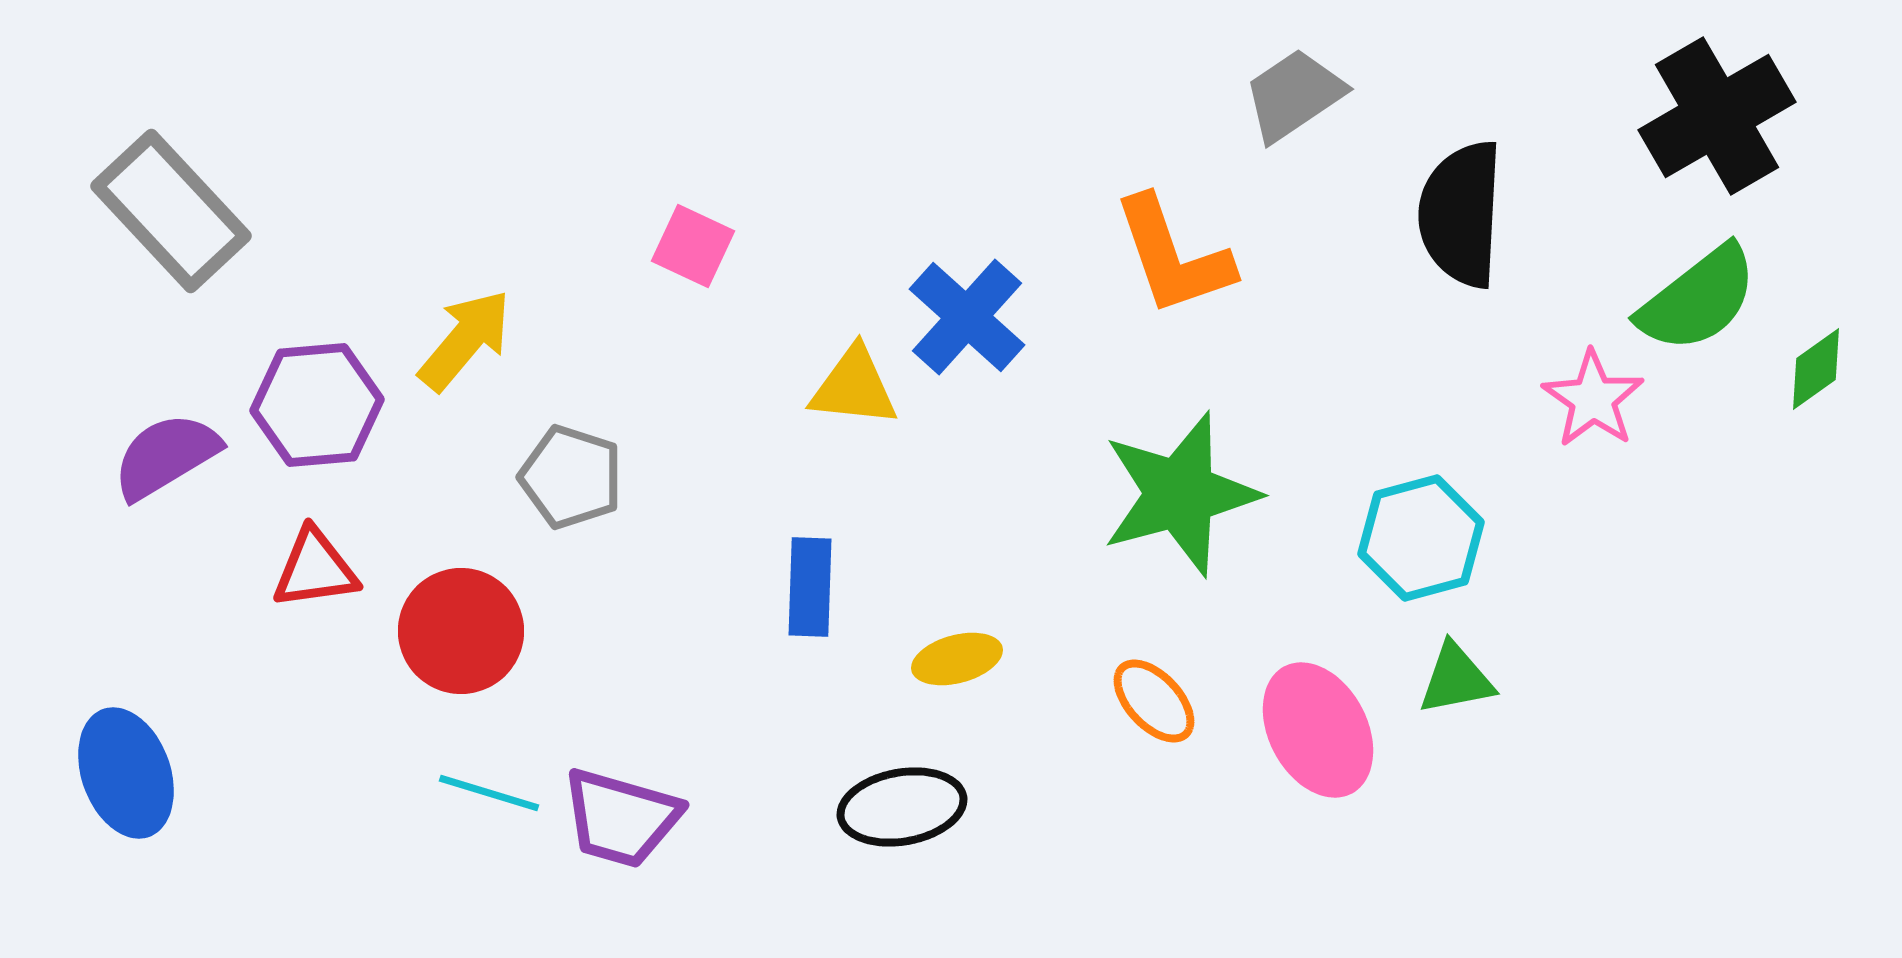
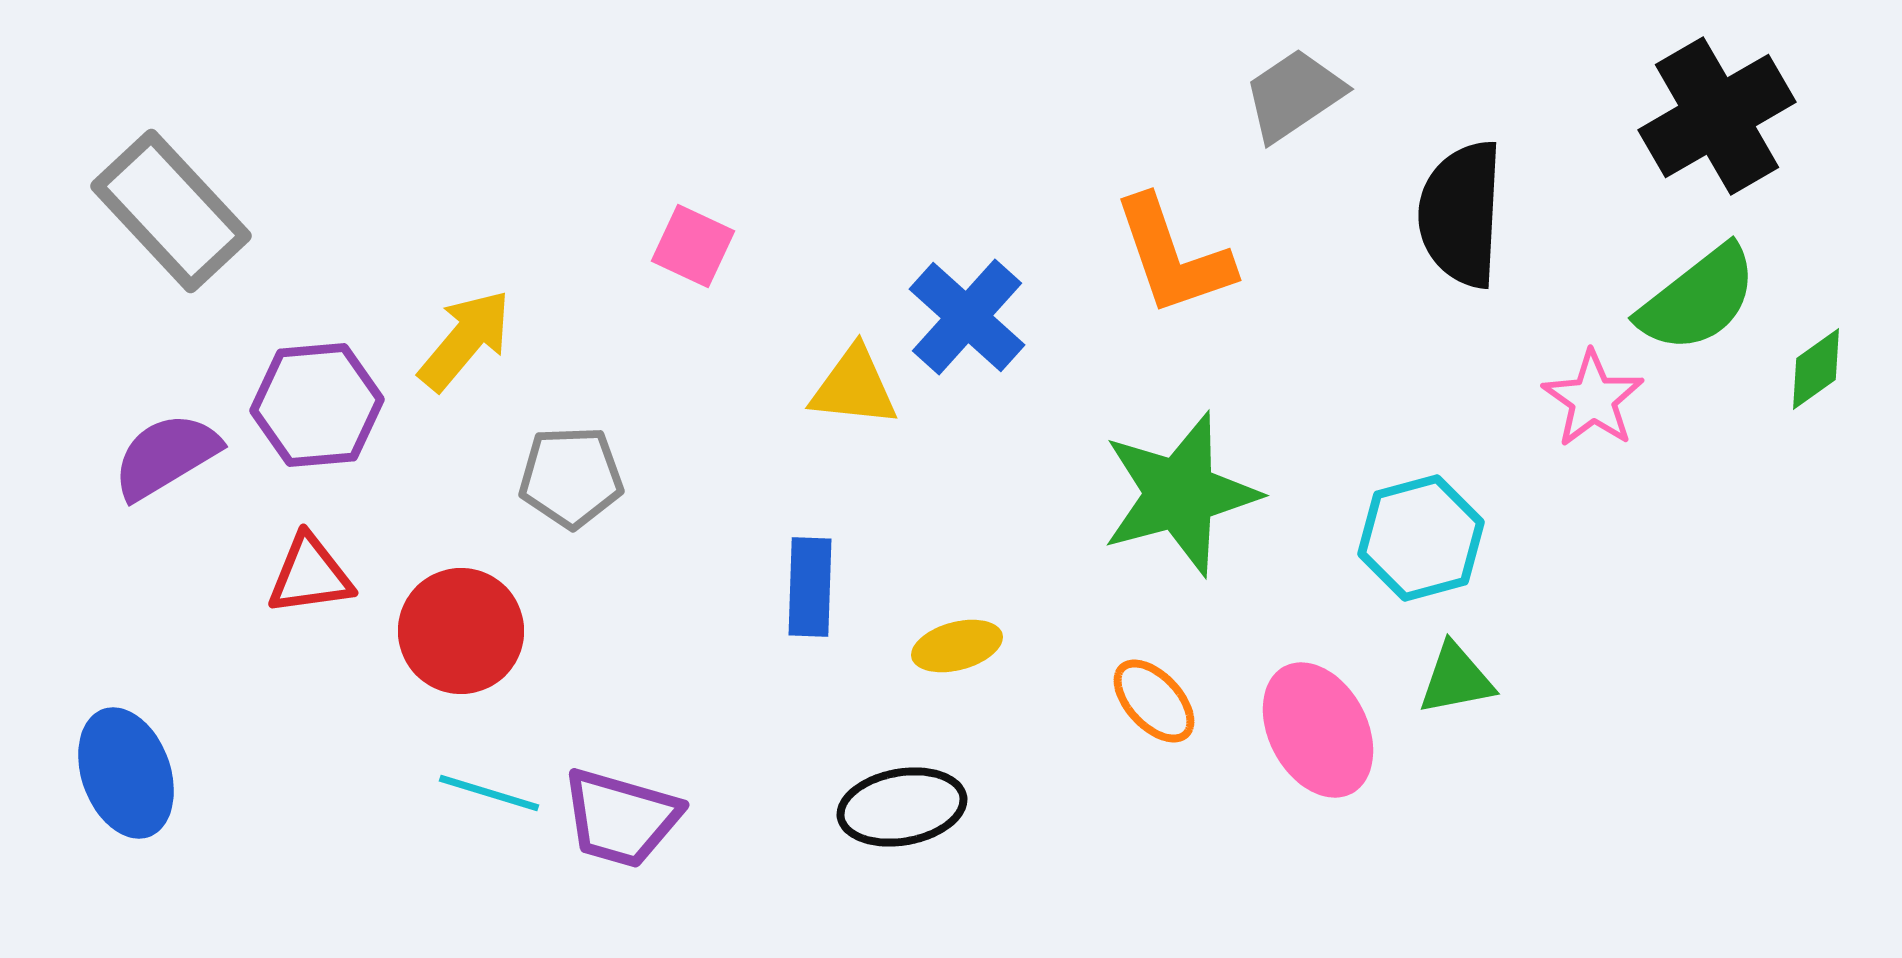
gray pentagon: rotated 20 degrees counterclockwise
red triangle: moved 5 px left, 6 px down
yellow ellipse: moved 13 px up
